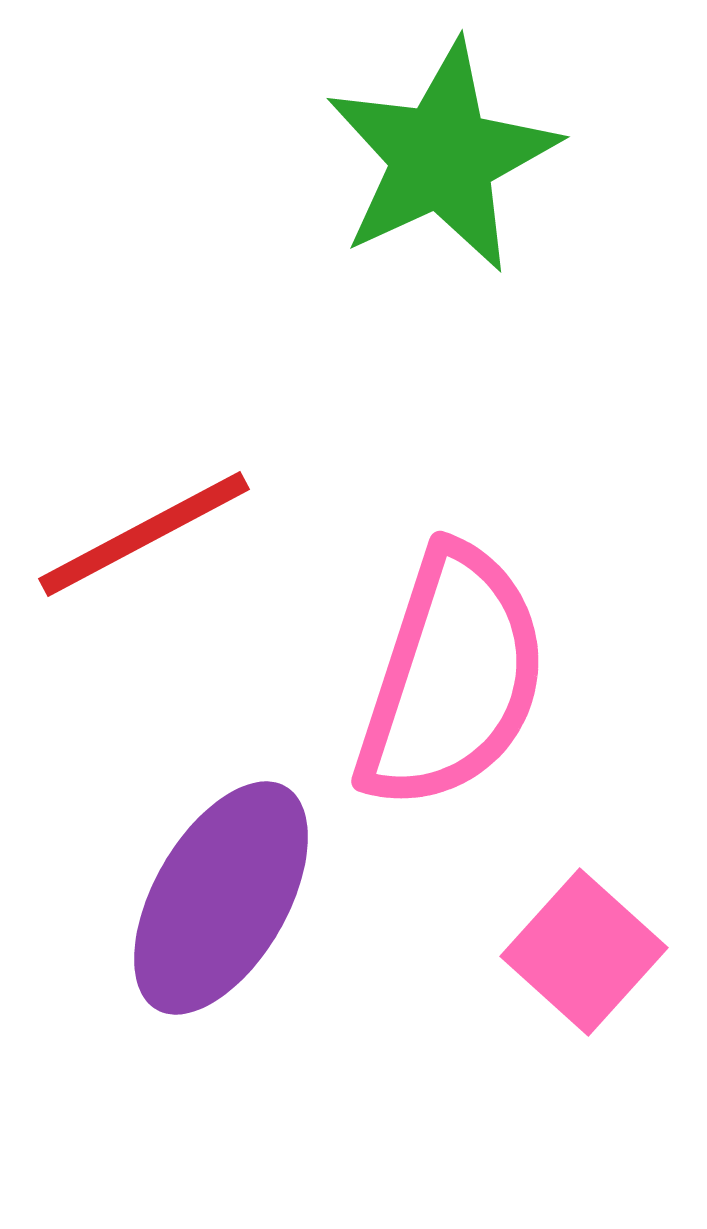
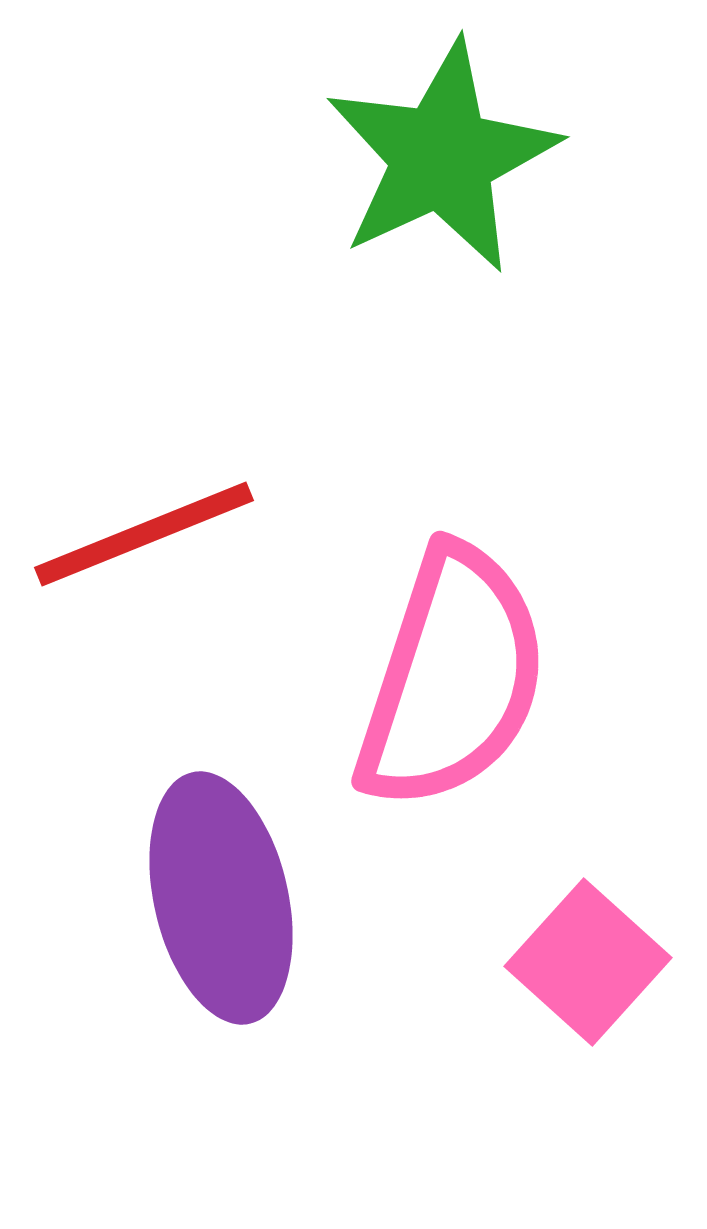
red line: rotated 6 degrees clockwise
purple ellipse: rotated 43 degrees counterclockwise
pink square: moved 4 px right, 10 px down
